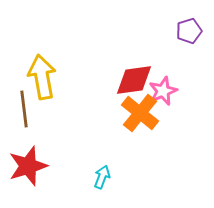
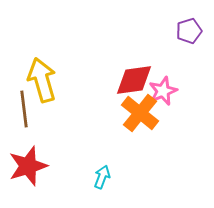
yellow arrow: moved 3 px down; rotated 6 degrees counterclockwise
